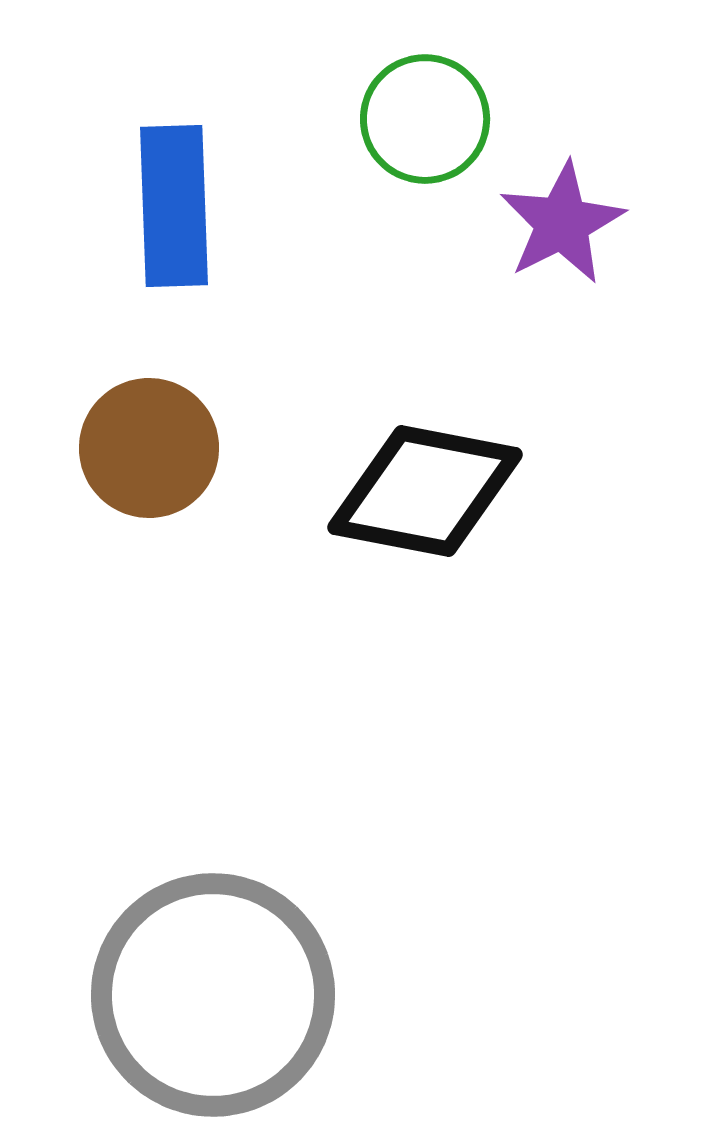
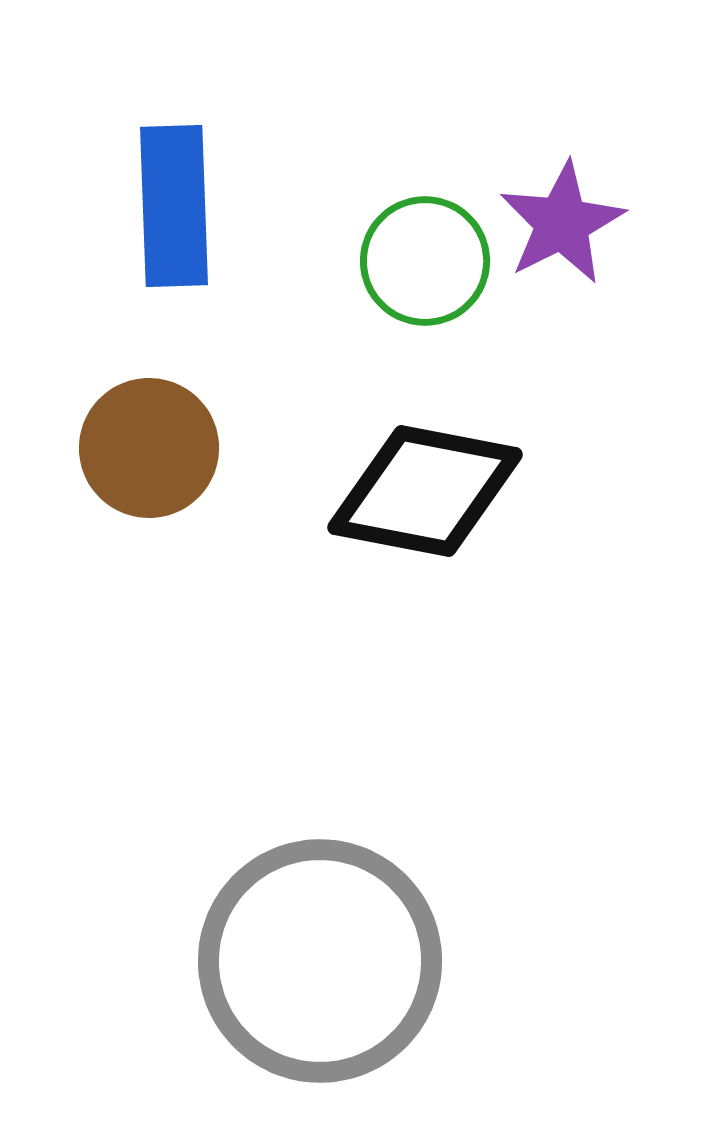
green circle: moved 142 px down
gray circle: moved 107 px right, 34 px up
